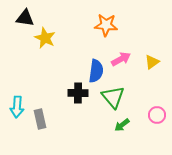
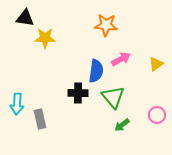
yellow star: rotated 25 degrees counterclockwise
yellow triangle: moved 4 px right, 2 px down
cyan arrow: moved 3 px up
